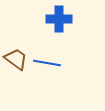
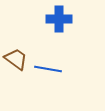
blue line: moved 1 px right, 6 px down
